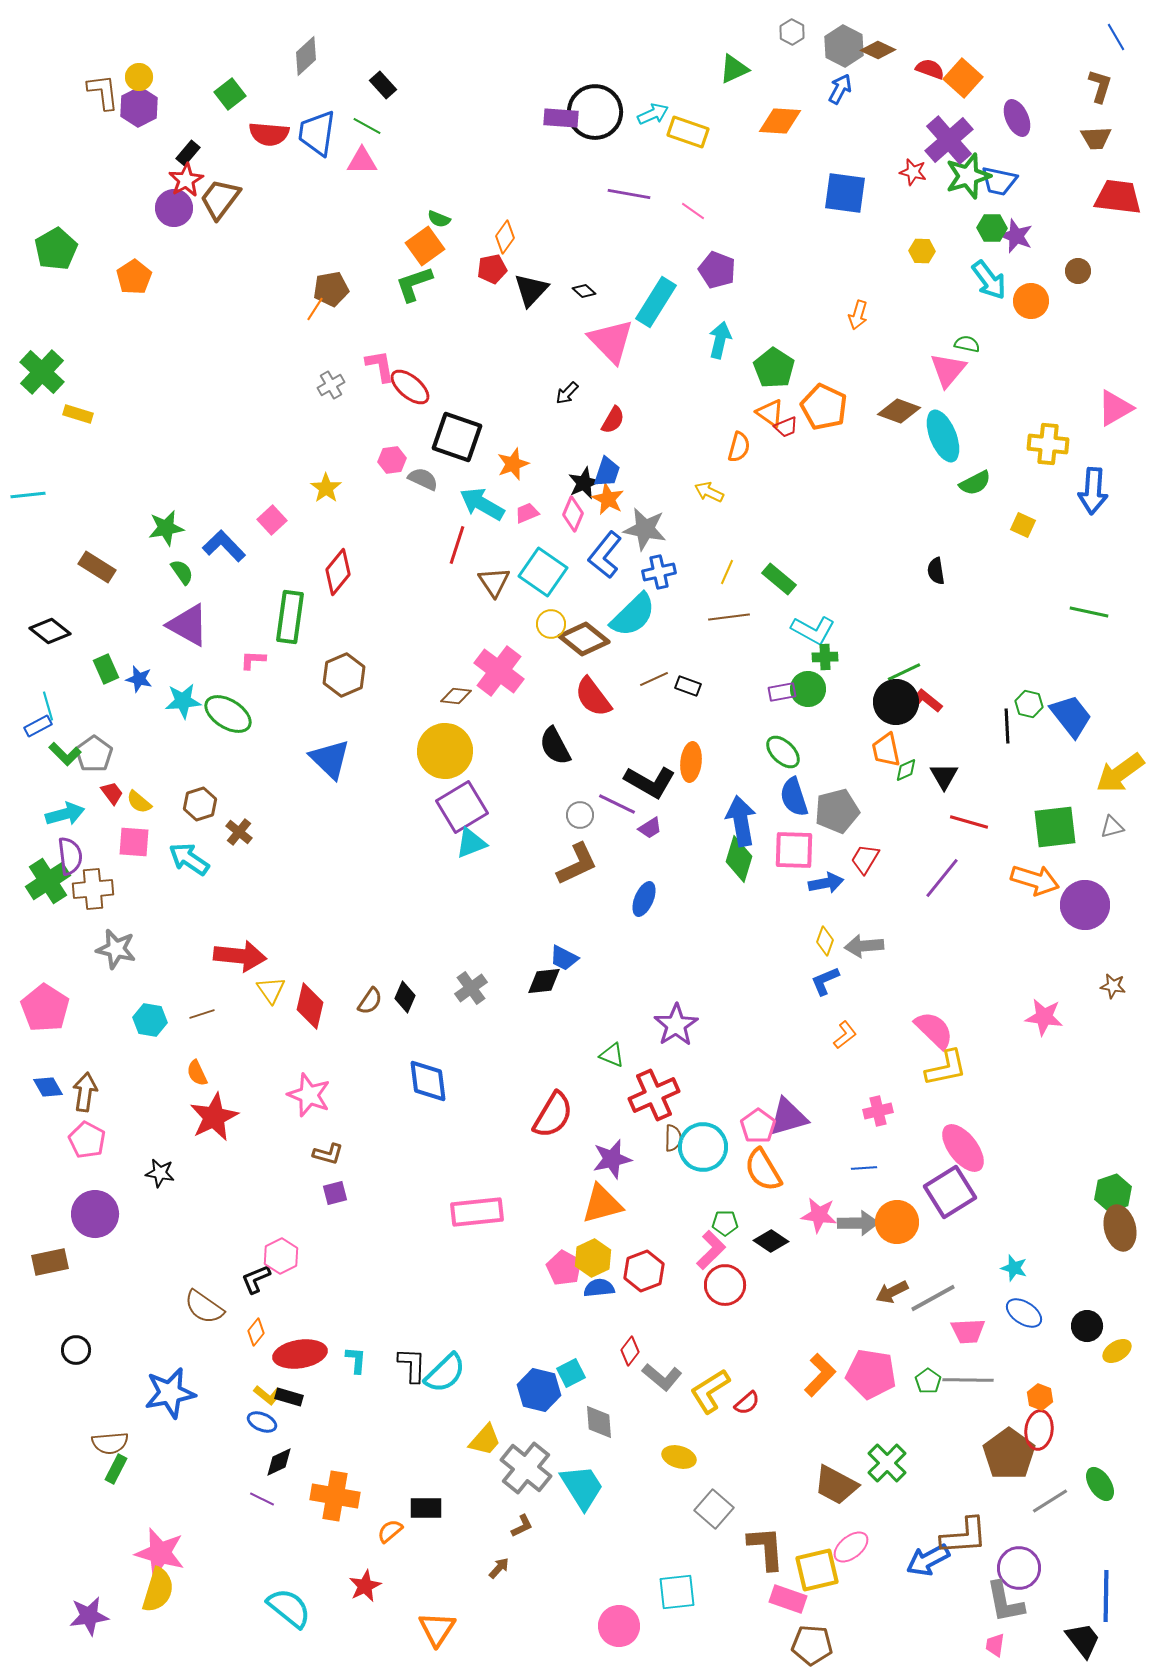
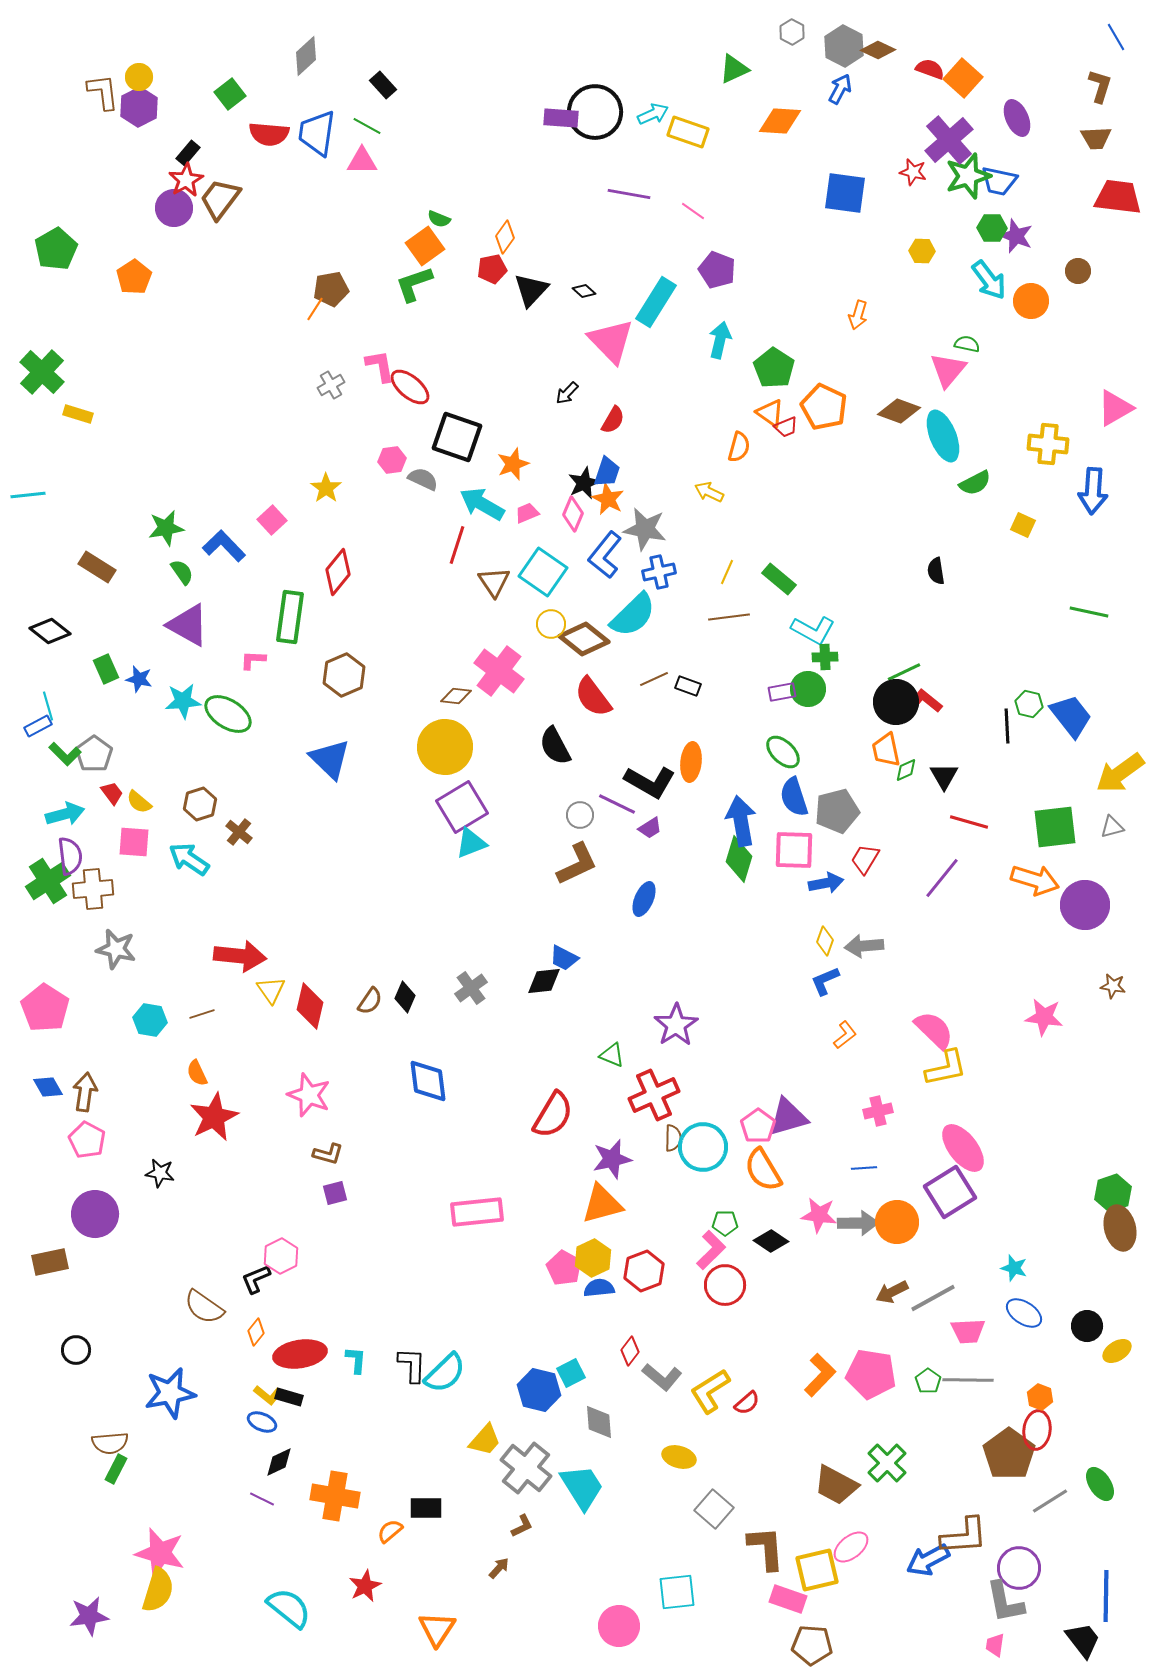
yellow circle at (445, 751): moved 4 px up
red ellipse at (1039, 1430): moved 2 px left
